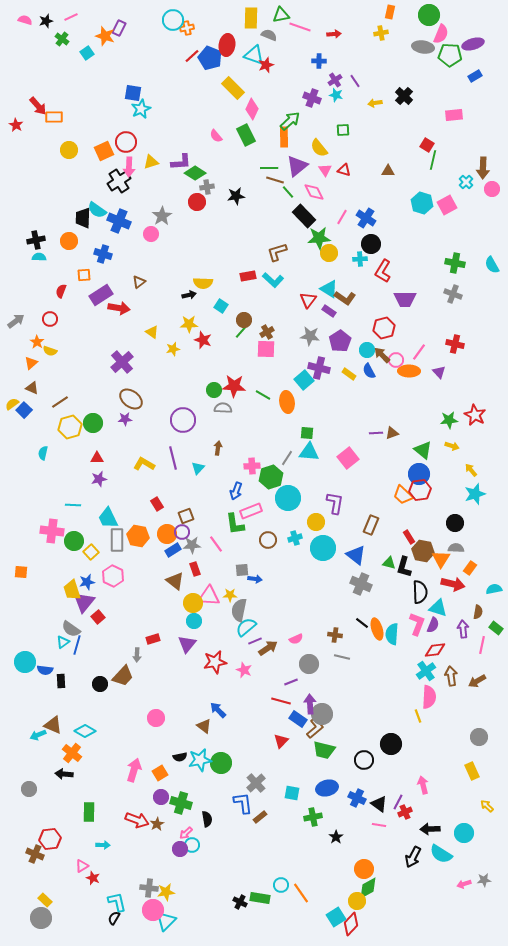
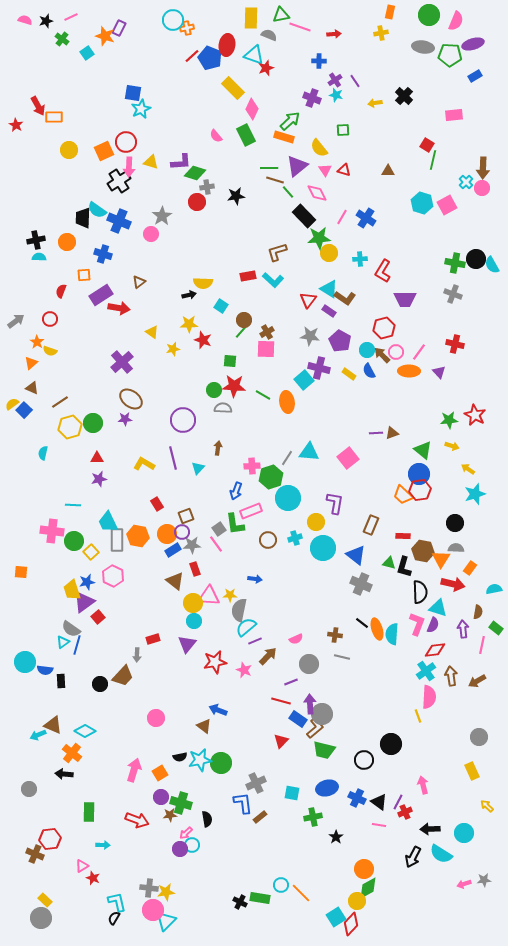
pink semicircle at (441, 34): moved 15 px right, 13 px up
red star at (266, 65): moved 3 px down
red arrow at (38, 106): rotated 12 degrees clockwise
orange rectangle at (284, 137): rotated 72 degrees counterclockwise
yellow triangle at (151, 162): rotated 35 degrees clockwise
green diamond at (195, 173): rotated 15 degrees counterclockwise
pink circle at (492, 189): moved 10 px left, 1 px up
pink diamond at (314, 192): moved 3 px right, 1 px down
orange circle at (69, 241): moved 2 px left, 1 px down
black circle at (371, 244): moved 105 px right, 15 px down
purple pentagon at (340, 341): rotated 10 degrees counterclockwise
pink circle at (396, 360): moved 8 px up
green square at (307, 433): moved 77 px left, 72 px up
yellow arrow at (471, 470): moved 3 px left, 1 px up; rotated 16 degrees counterclockwise
cyan trapezoid at (108, 518): moved 4 px down
red rectangle at (409, 537): moved 6 px left, 1 px up; rotated 56 degrees counterclockwise
gray square at (242, 570): moved 23 px left, 41 px up; rotated 32 degrees counterclockwise
purple triangle at (84, 602): rotated 15 degrees clockwise
brown arrow at (268, 648): moved 8 px down; rotated 12 degrees counterclockwise
blue arrow at (218, 710): rotated 24 degrees counterclockwise
gray cross at (256, 783): rotated 18 degrees clockwise
black triangle at (379, 804): moved 2 px up
brown star at (157, 824): moved 13 px right, 9 px up; rotated 24 degrees clockwise
orange line at (301, 893): rotated 10 degrees counterclockwise
